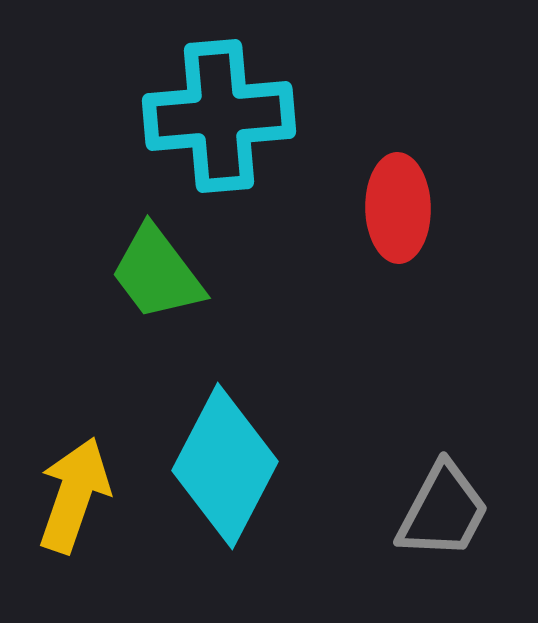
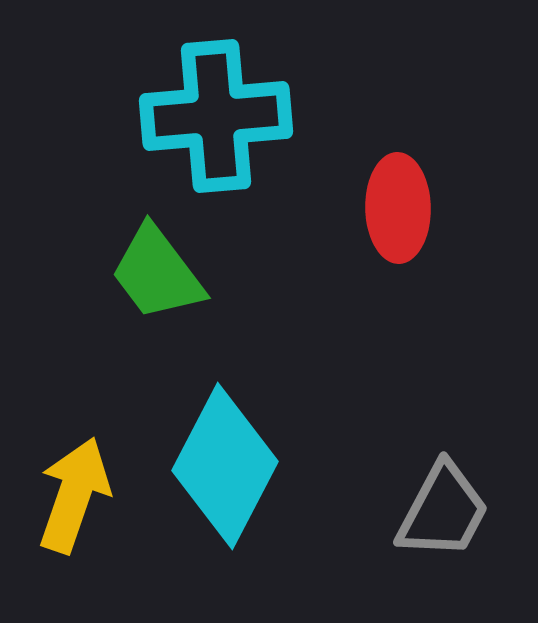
cyan cross: moved 3 px left
